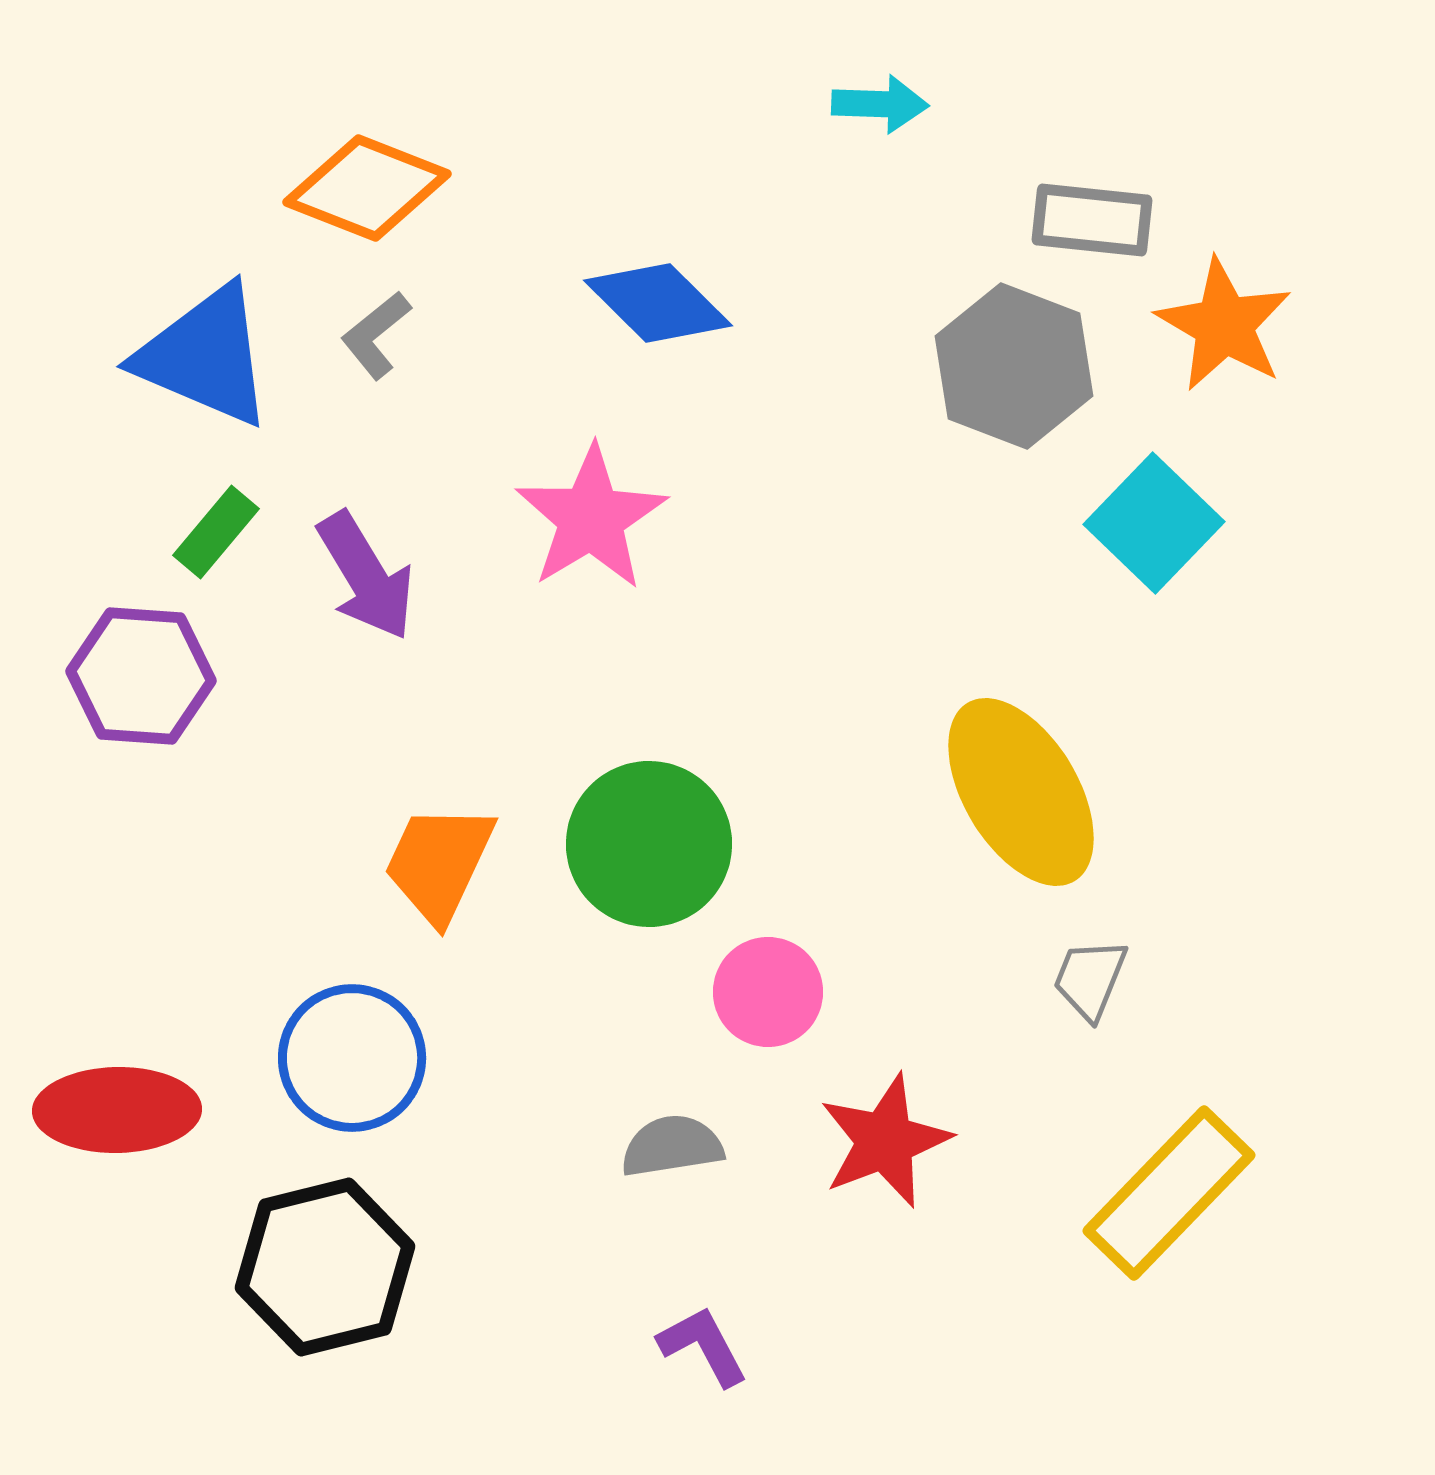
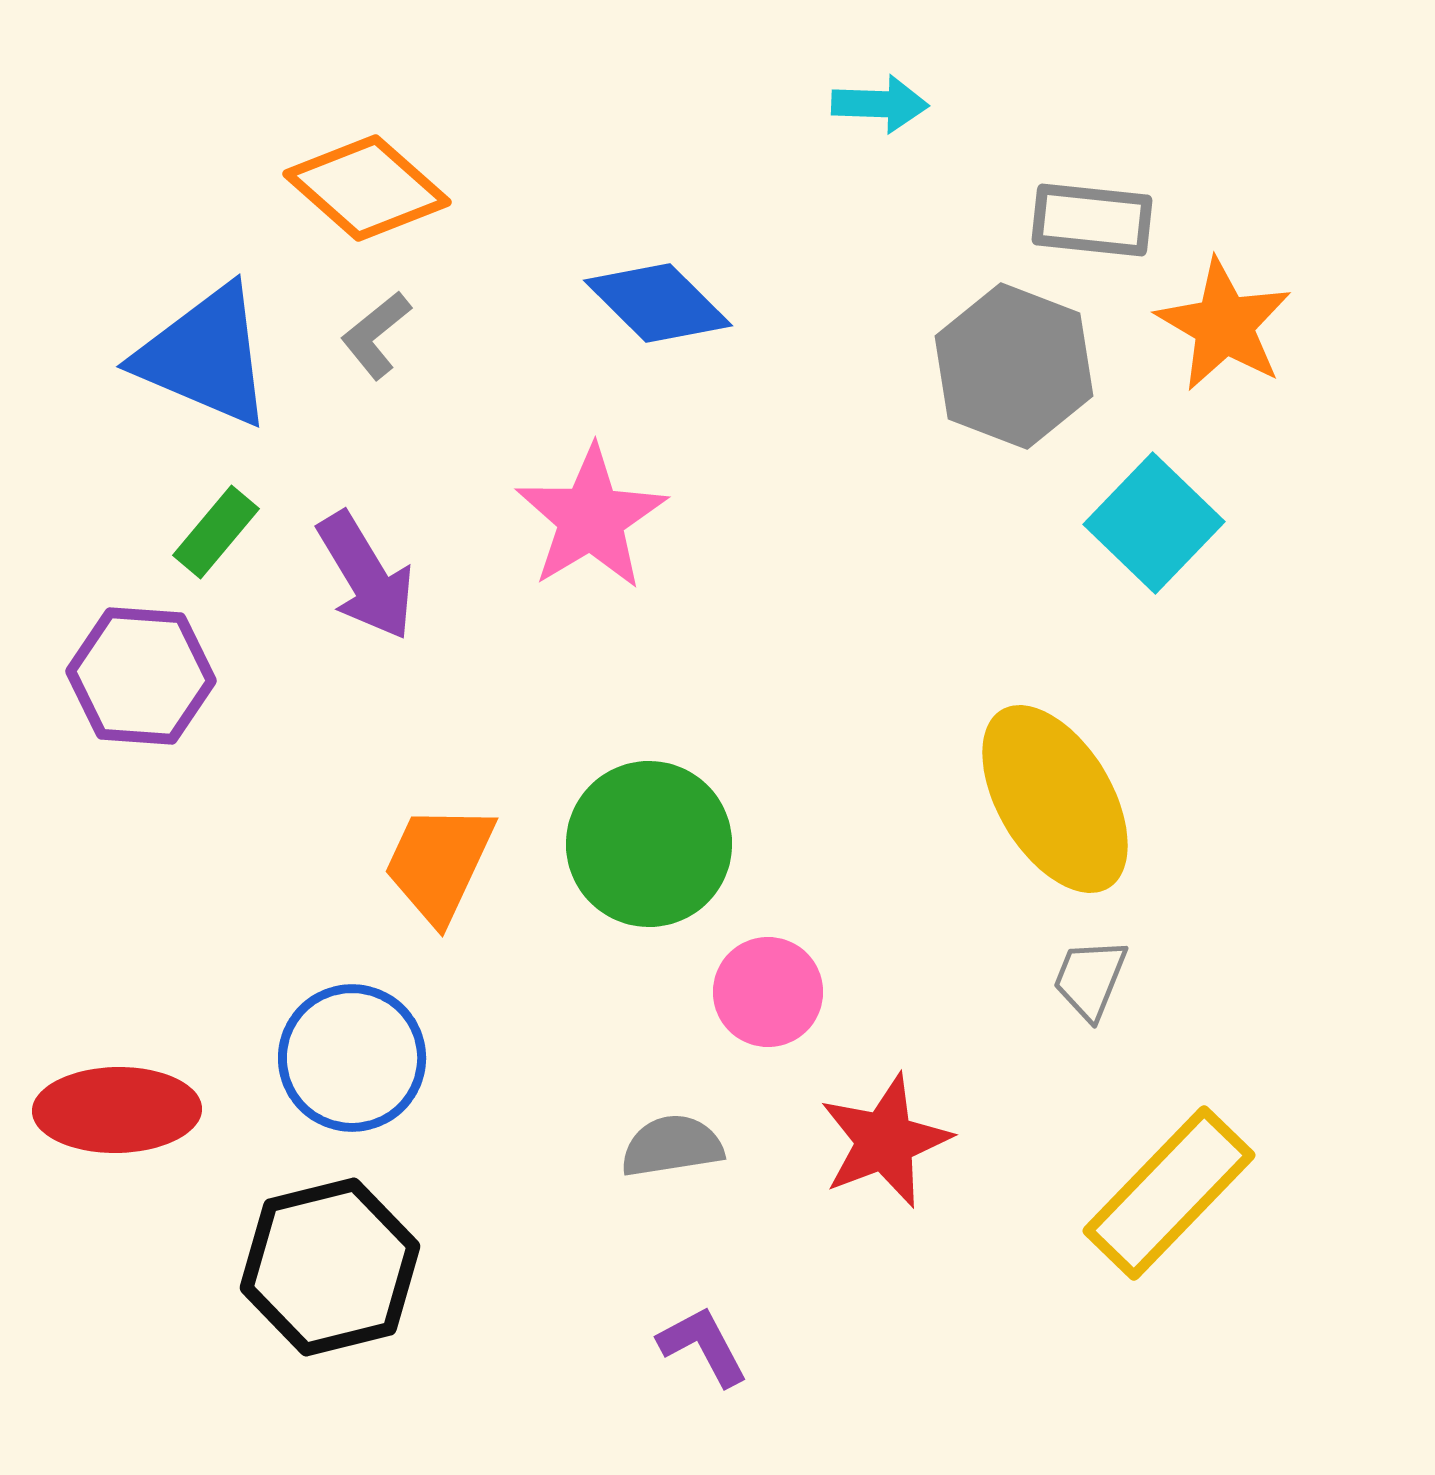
orange diamond: rotated 20 degrees clockwise
yellow ellipse: moved 34 px right, 7 px down
black hexagon: moved 5 px right
